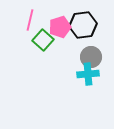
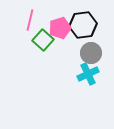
pink pentagon: moved 1 px down
gray circle: moved 4 px up
cyan cross: rotated 20 degrees counterclockwise
